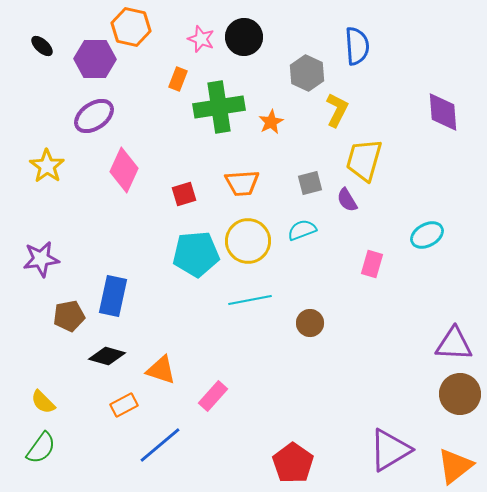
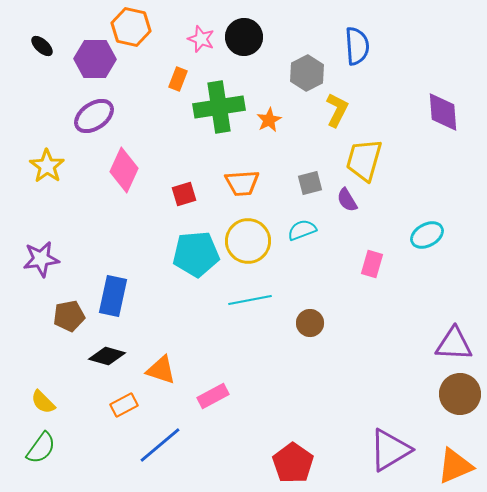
gray hexagon at (307, 73): rotated 8 degrees clockwise
orange star at (271, 122): moved 2 px left, 2 px up
pink rectangle at (213, 396): rotated 20 degrees clockwise
orange triangle at (455, 466): rotated 15 degrees clockwise
